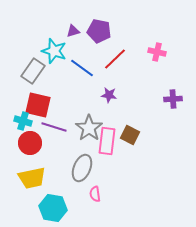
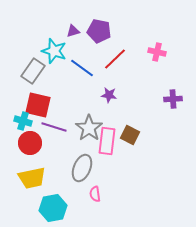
cyan hexagon: rotated 20 degrees counterclockwise
